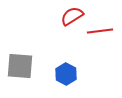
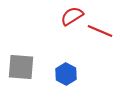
red line: rotated 30 degrees clockwise
gray square: moved 1 px right, 1 px down
